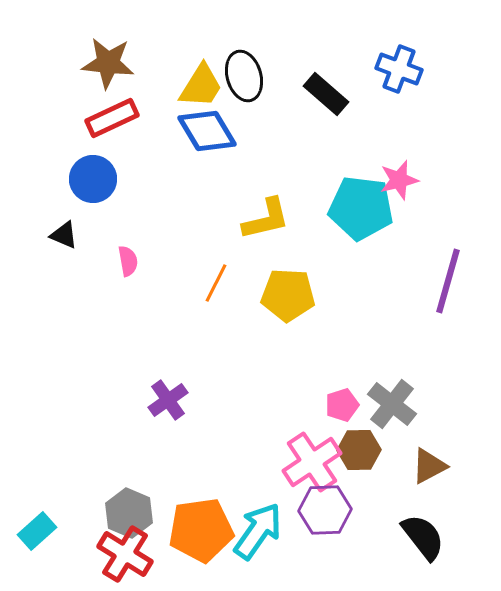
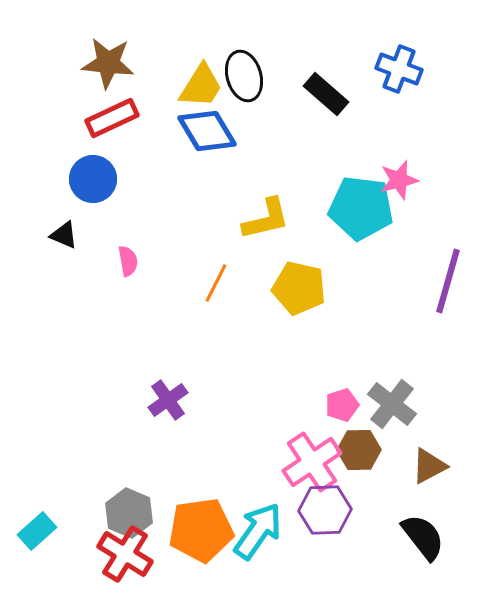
yellow pentagon: moved 11 px right, 7 px up; rotated 10 degrees clockwise
